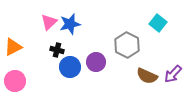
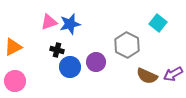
pink triangle: rotated 24 degrees clockwise
purple arrow: rotated 18 degrees clockwise
